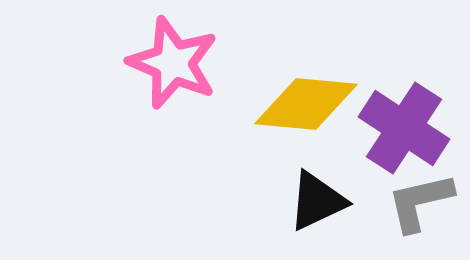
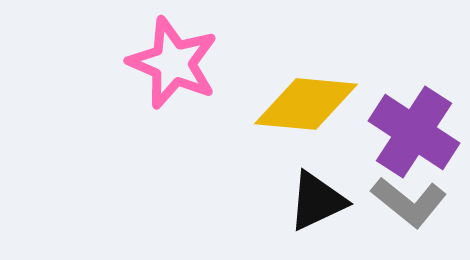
purple cross: moved 10 px right, 4 px down
gray L-shape: moved 11 px left; rotated 128 degrees counterclockwise
